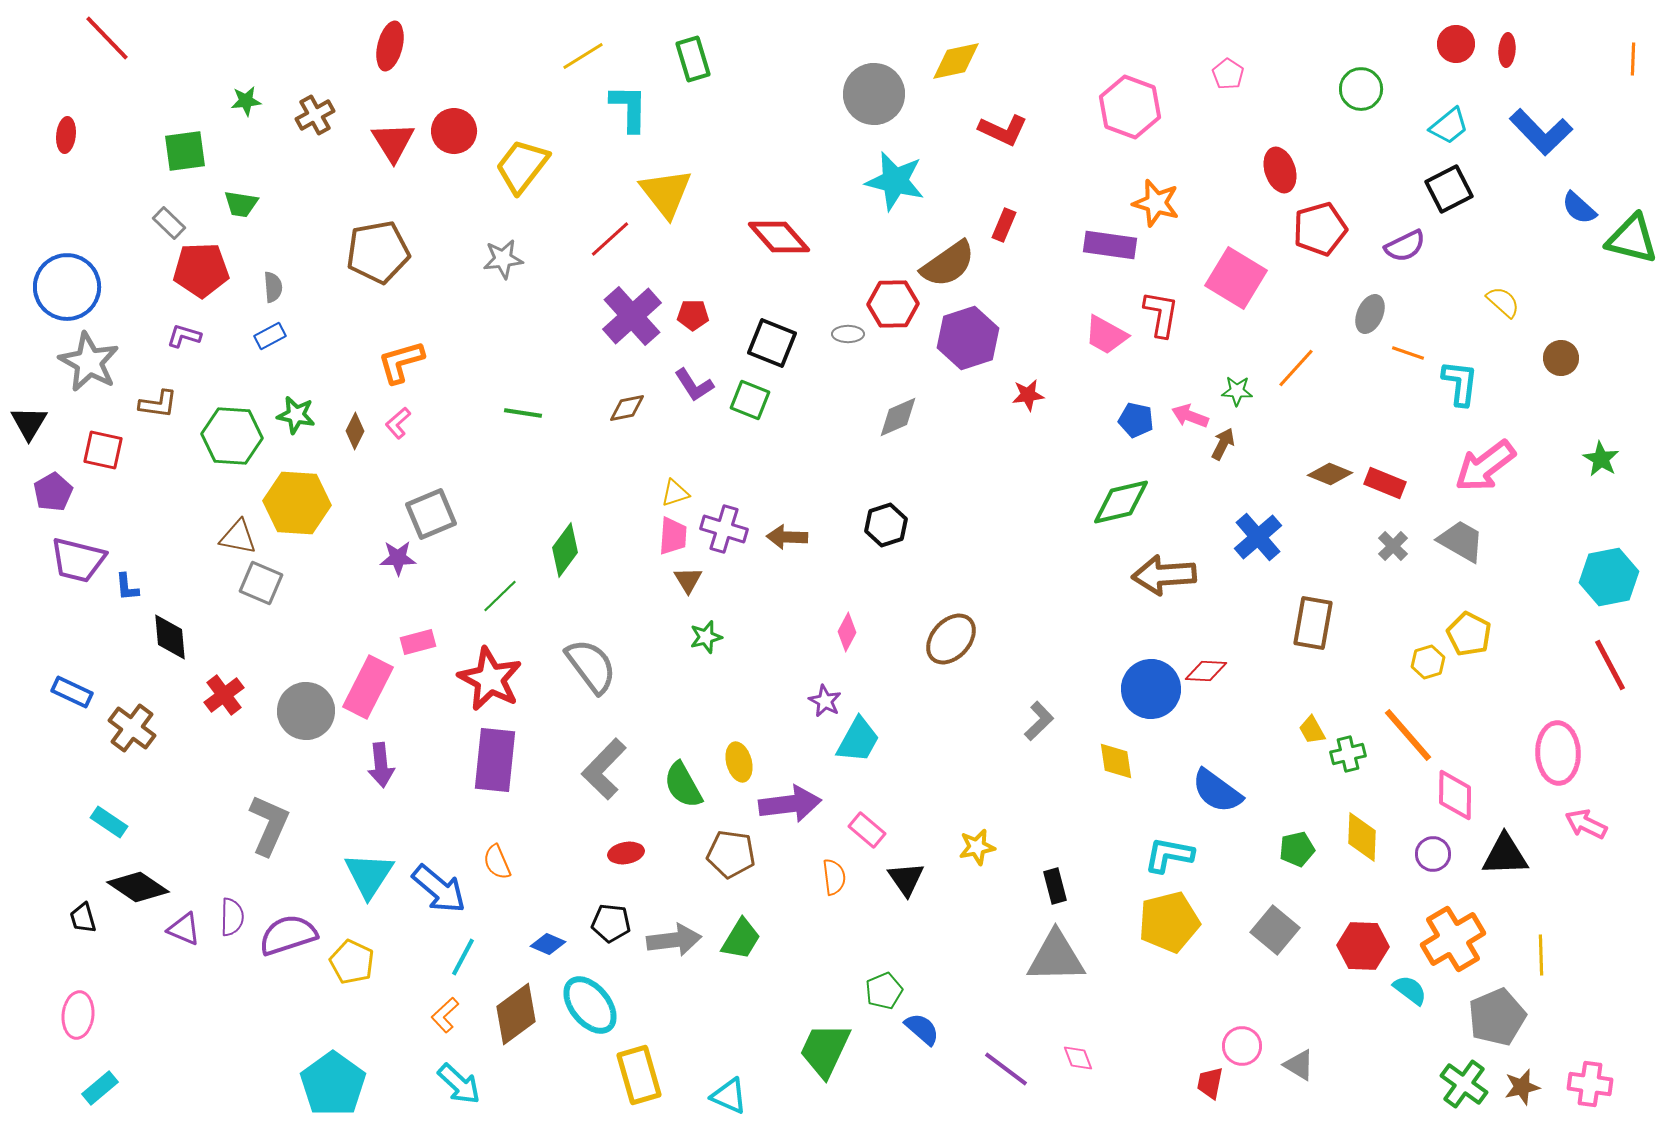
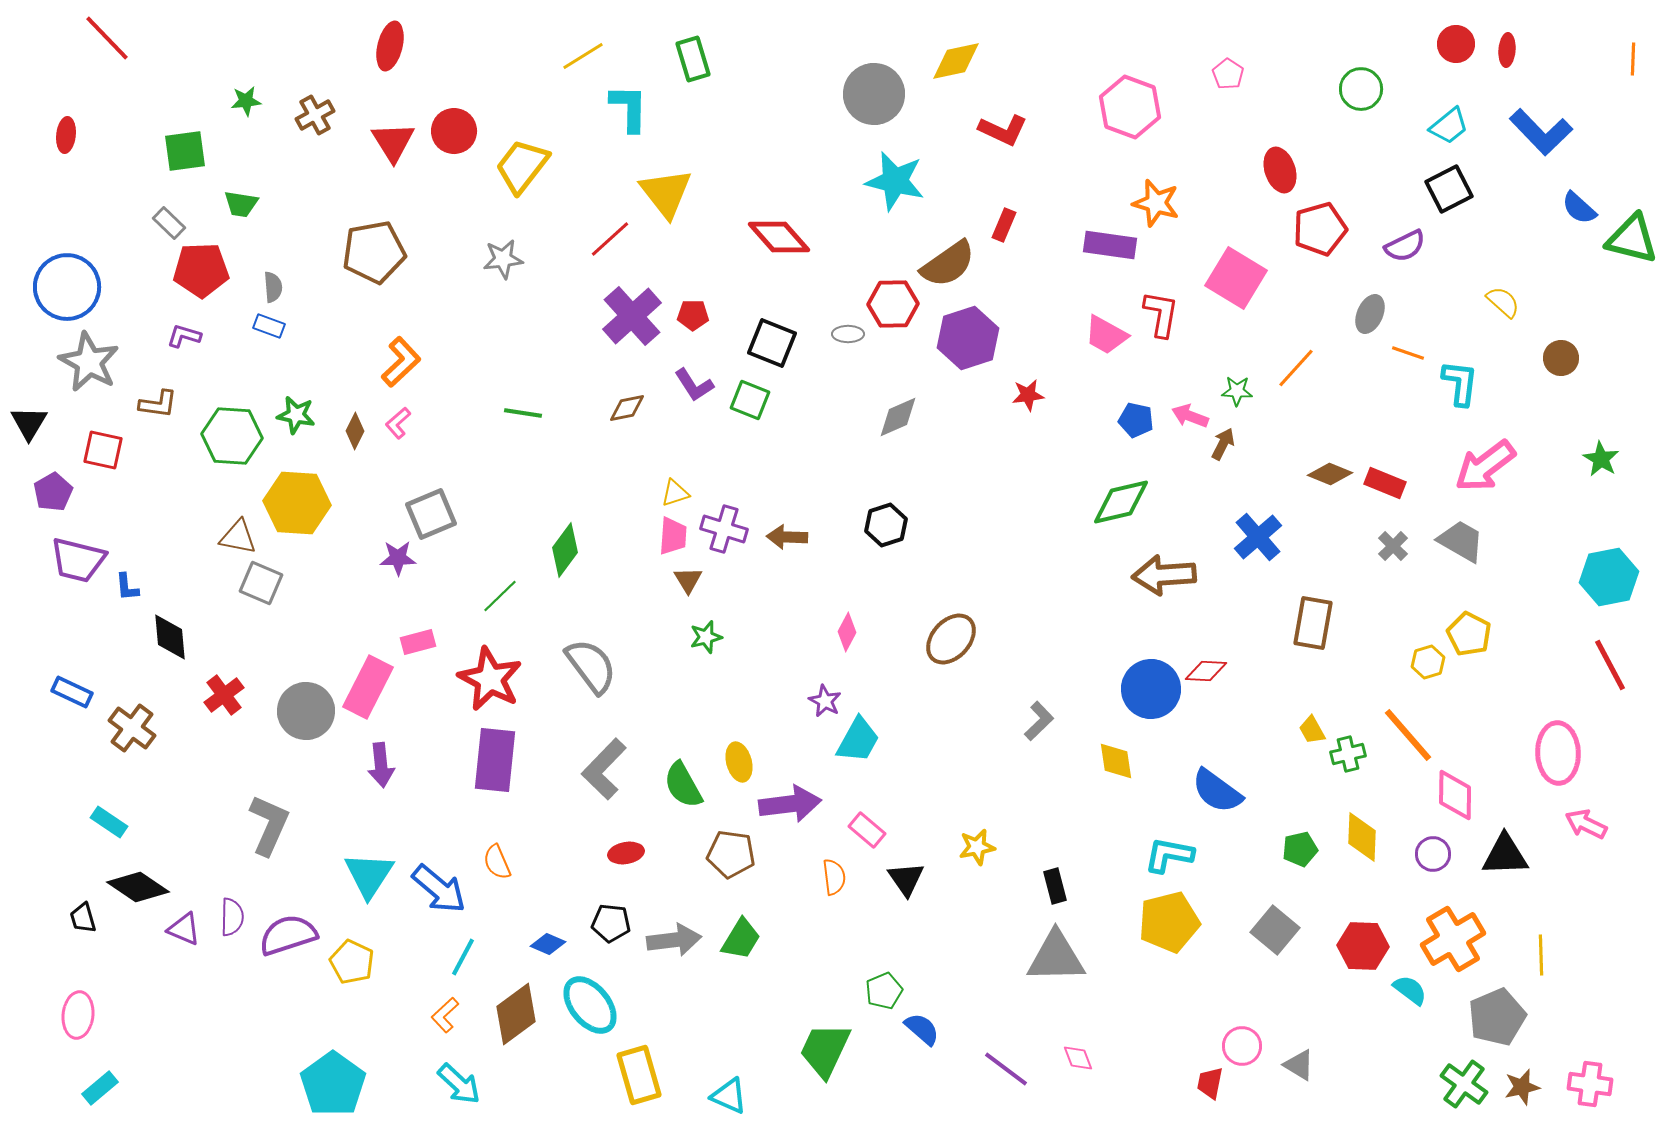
brown pentagon at (378, 252): moved 4 px left
blue rectangle at (270, 336): moved 1 px left, 10 px up; rotated 48 degrees clockwise
orange L-shape at (401, 362): rotated 153 degrees clockwise
green pentagon at (1297, 849): moved 3 px right
